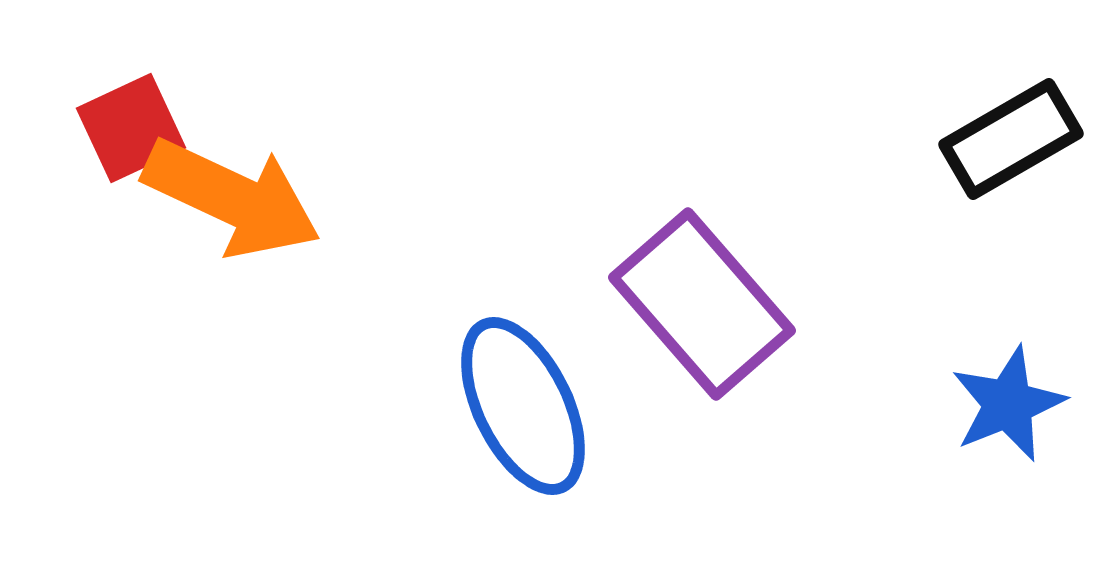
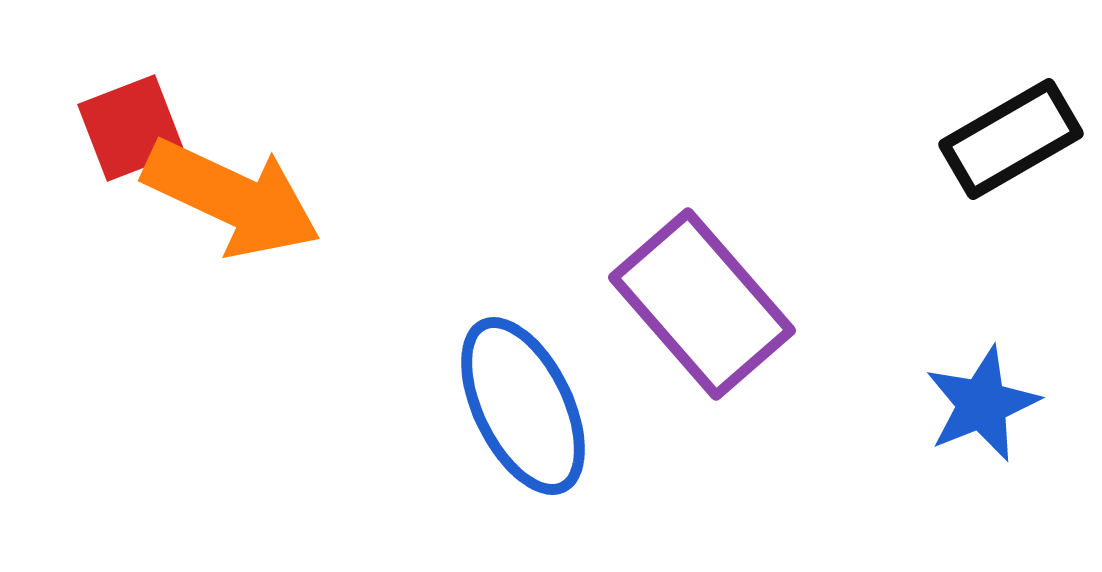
red square: rotated 4 degrees clockwise
blue star: moved 26 px left
